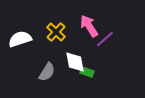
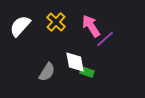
pink arrow: moved 2 px right
yellow cross: moved 10 px up
white semicircle: moved 13 px up; rotated 30 degrees counterclockwise
